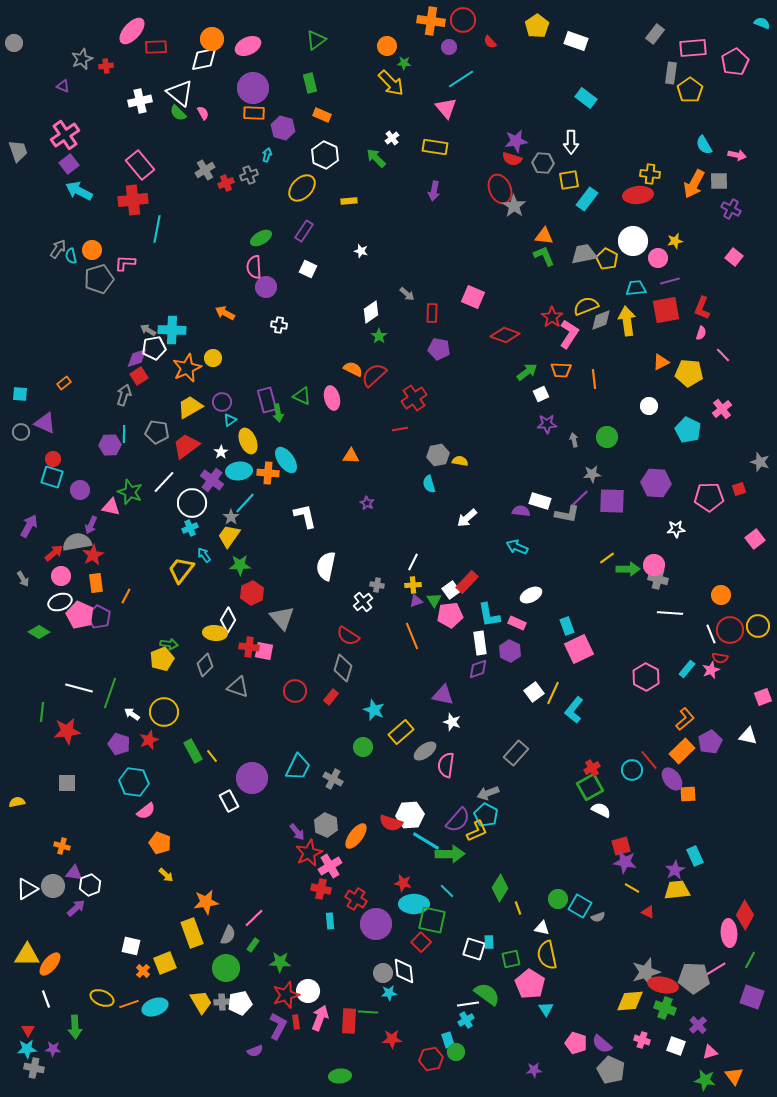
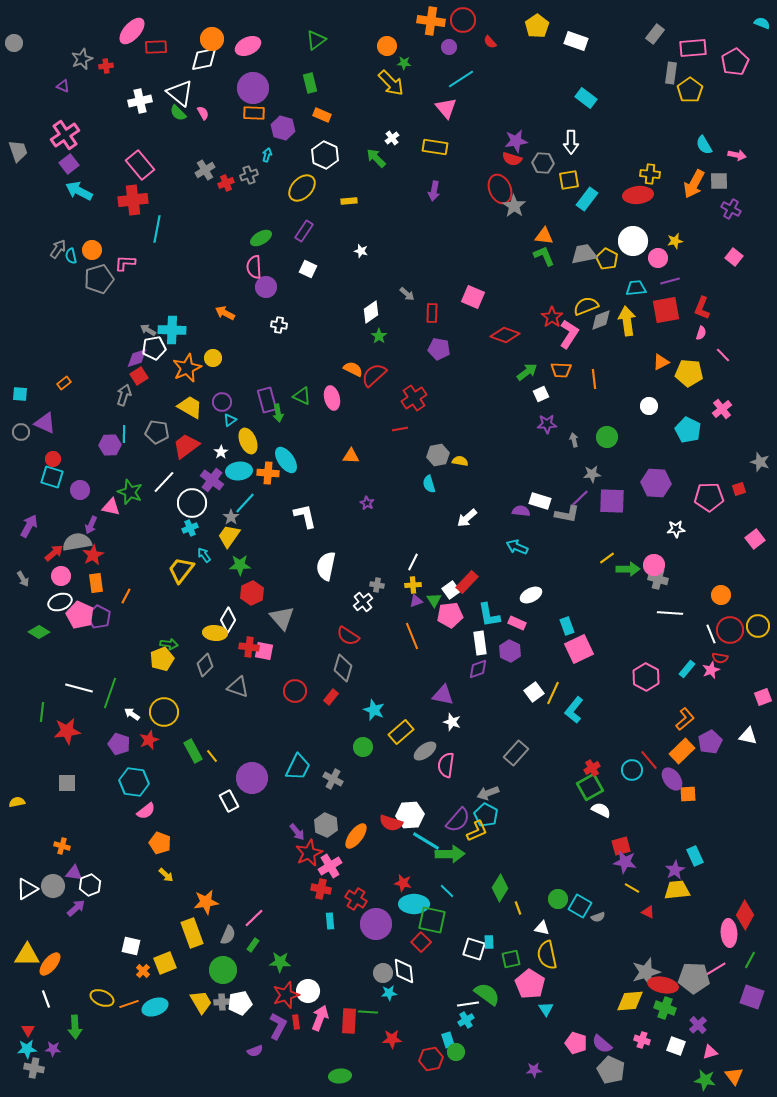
yellow trapezoid at (190, 407): rotated 60 degrees clockwise
green circle at (226, 968): moved 3 px left, 2 px down
